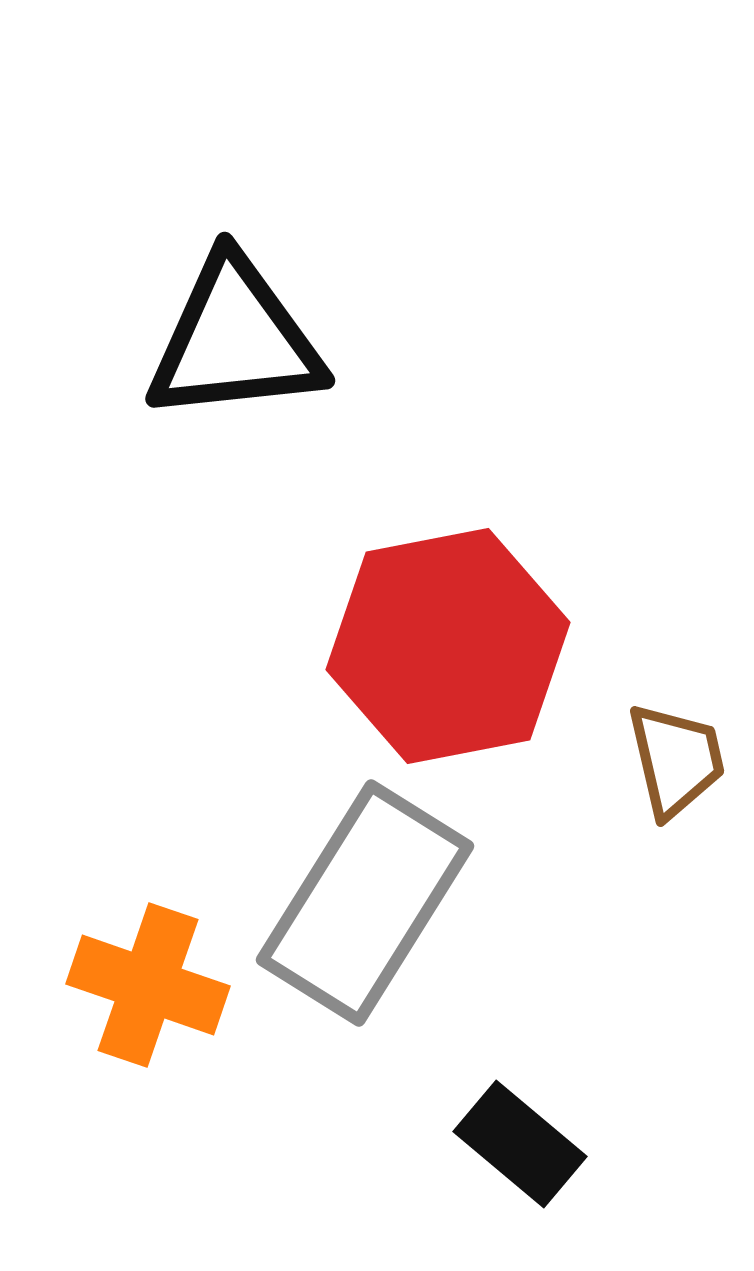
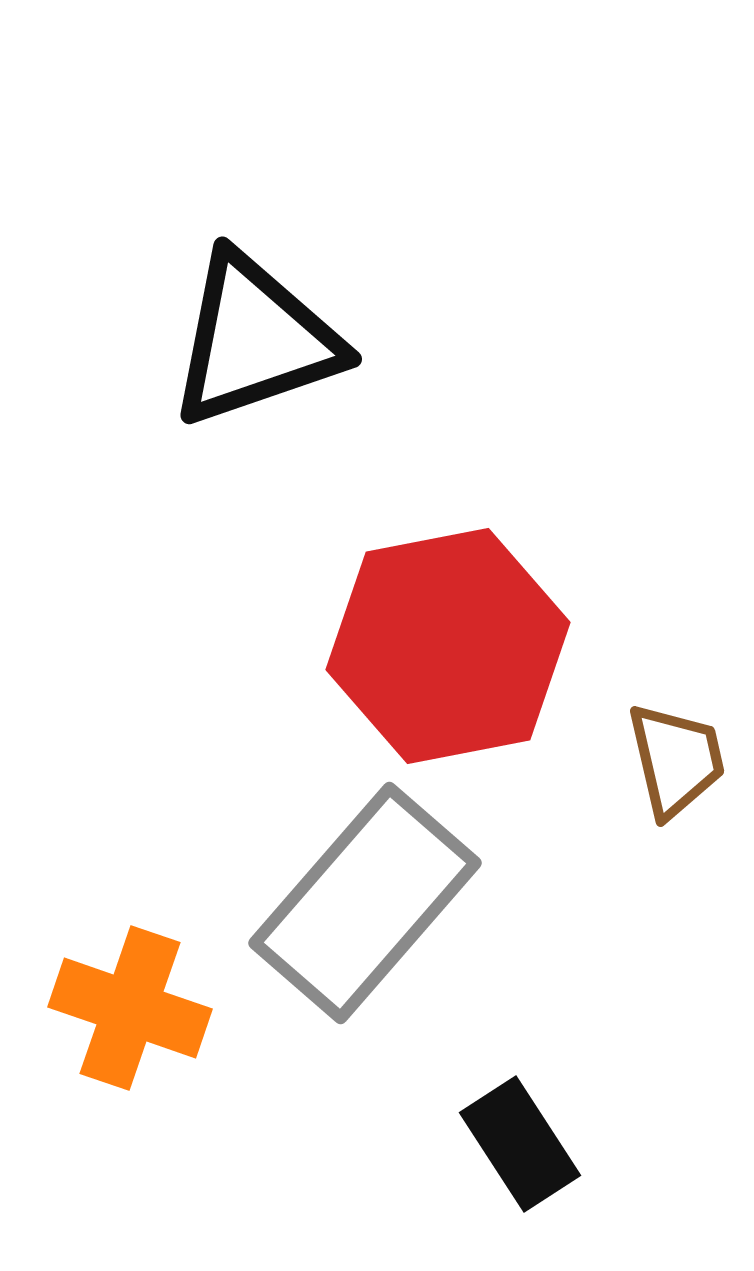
black triangle: moved 20 px right; rotated 13 degrees counterclockwise
gray rectangle: rotated 9 degrees clockwise
orange cross: moved 18 px left, 23 px down
black rectangle: rotated 17 degrees clockwise
